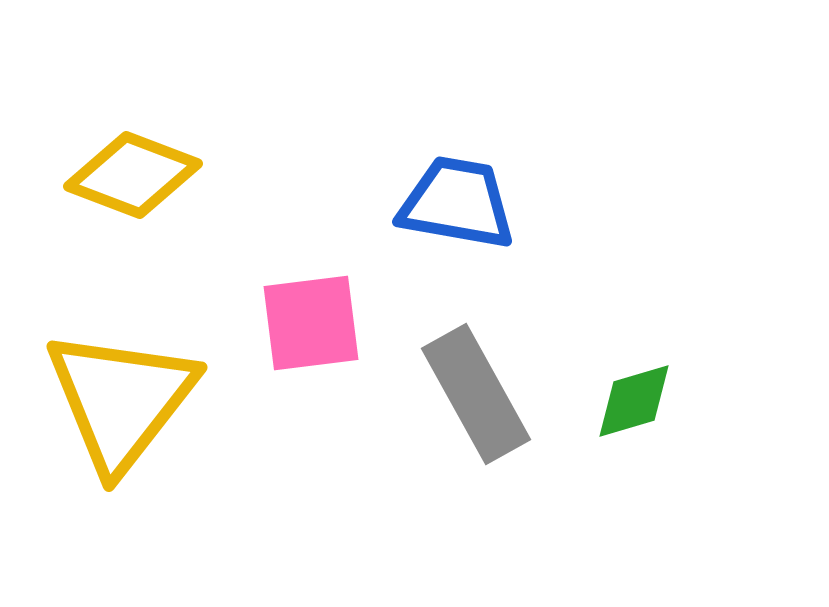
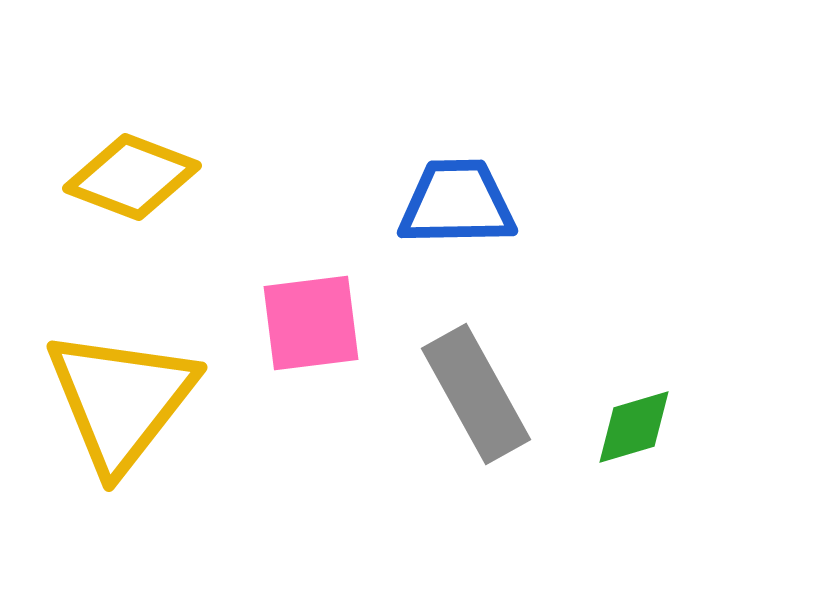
yellow diamond: moved 1 px left, 2 px down
blue trapezoid: rotated 11 degrees counterclockwise
green diamond: moved 26 px down
